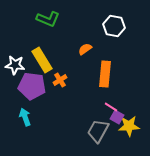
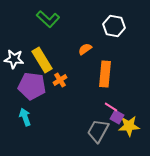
green L-shape: rotated 20 degrees clockwise
white star: moved 1 px left, 6 px up
